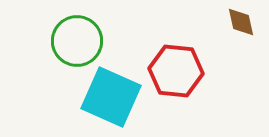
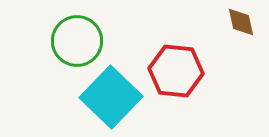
cyan square: rotated 20 degrees clockwise
